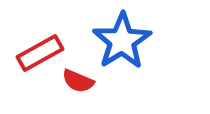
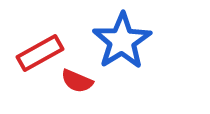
red semicircle: moved 1 px left
